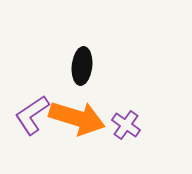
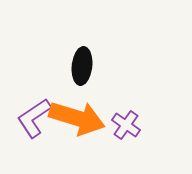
purple L-shape: moved 2 px right, 3 px down
